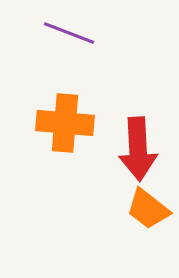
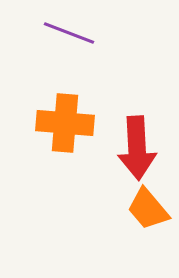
red arrow: moved 1 px left, 1 px up
orange trapezoid: rotated 12 degrees clockwise
